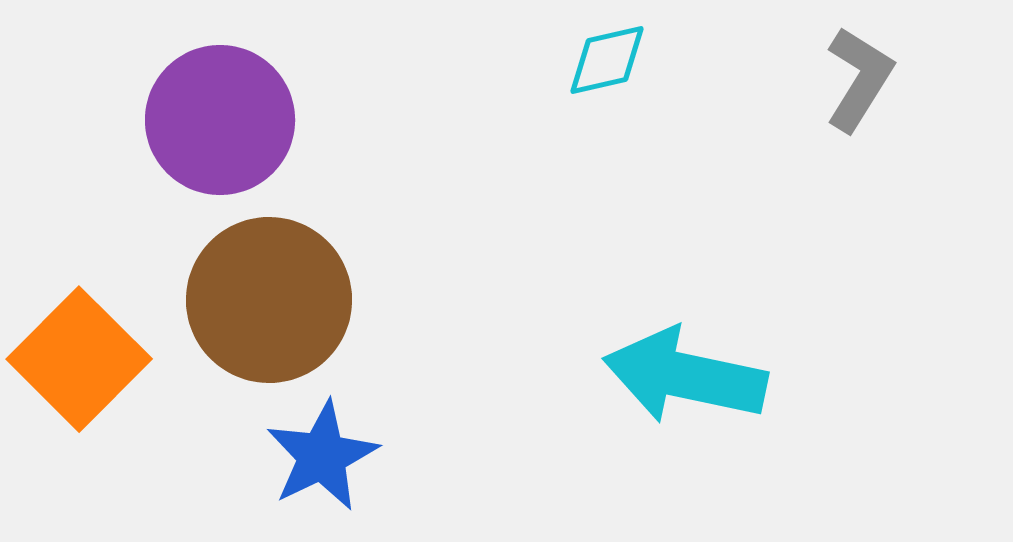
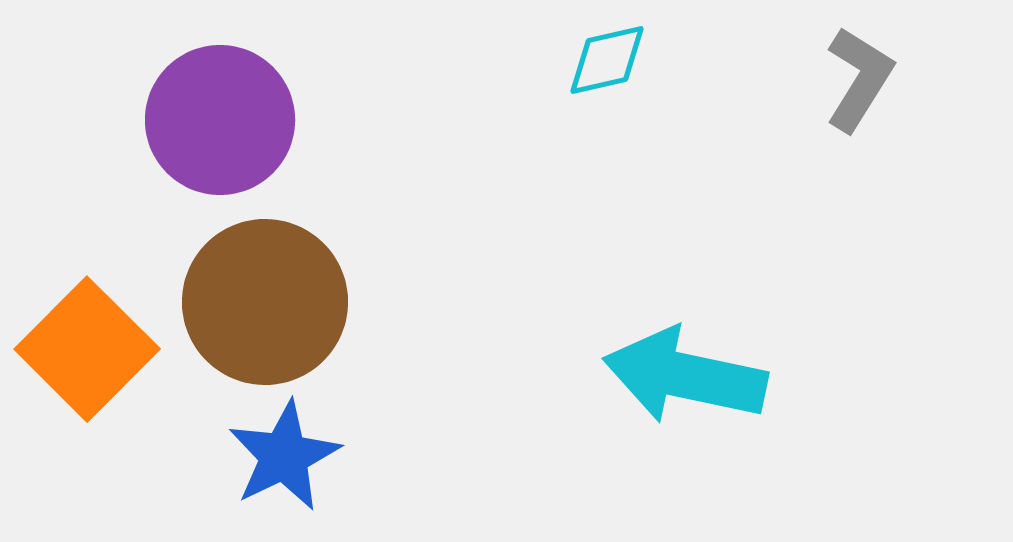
brown circle: moved 4 px left, 2 px down
orange square: moved 8 px right, 10 px up
blue star: moved 38 px left
